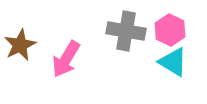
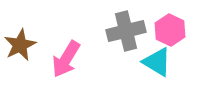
gray cross: rotated 24 degrees counterclockwise
cyan triangle: moved 16 px left
